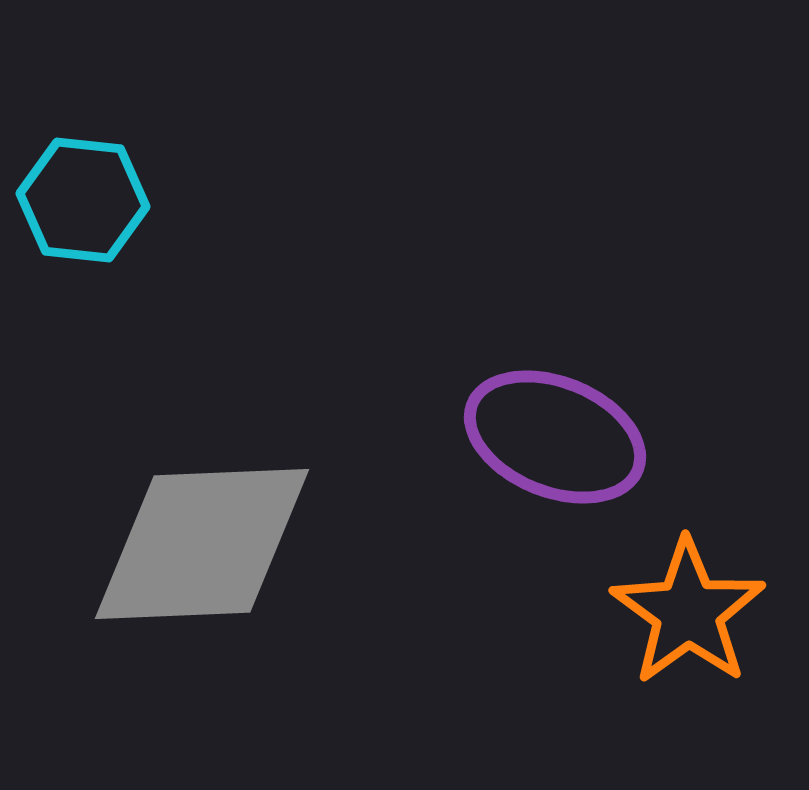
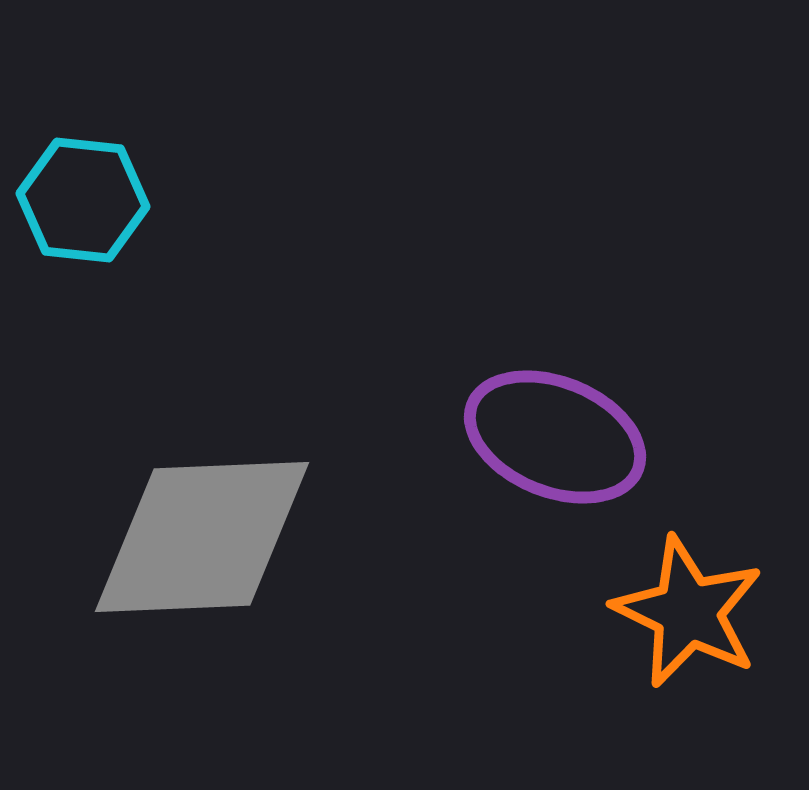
gray diamond: moved 7 px up
orange star: rotated 10 degrees counterclockwise
